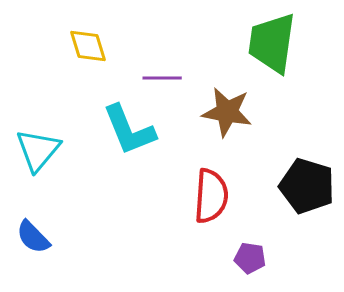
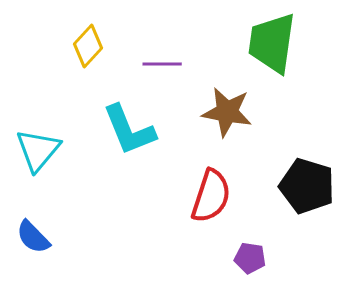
yellow diamond: rotated 60 degrees clockwise
purple line: moved 14 px up
red semicircle: rotated 14 degrees clockwise
